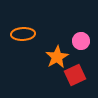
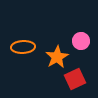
orange ellipse: moved 13 px down
red square: moved 4 px down
